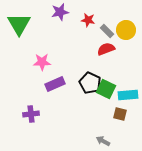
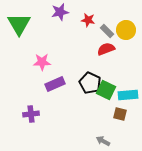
green square: moved 1 px down
